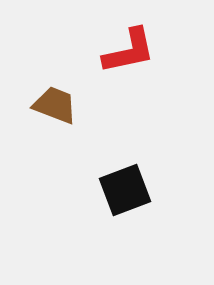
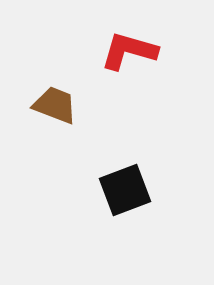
red L-shape: rotated 152 degrees counterclockwise
